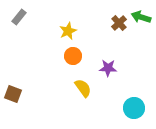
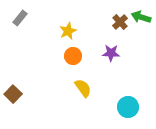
gray rectangle: moved 1 px right, 1 px down
brown cross: moved 1 px right, 1 px up
purple star: moved 3 px right, 15 px up
brown square: rotated 24 degrees clockwise
cyan circle: moved 6 px left, 1 px up
